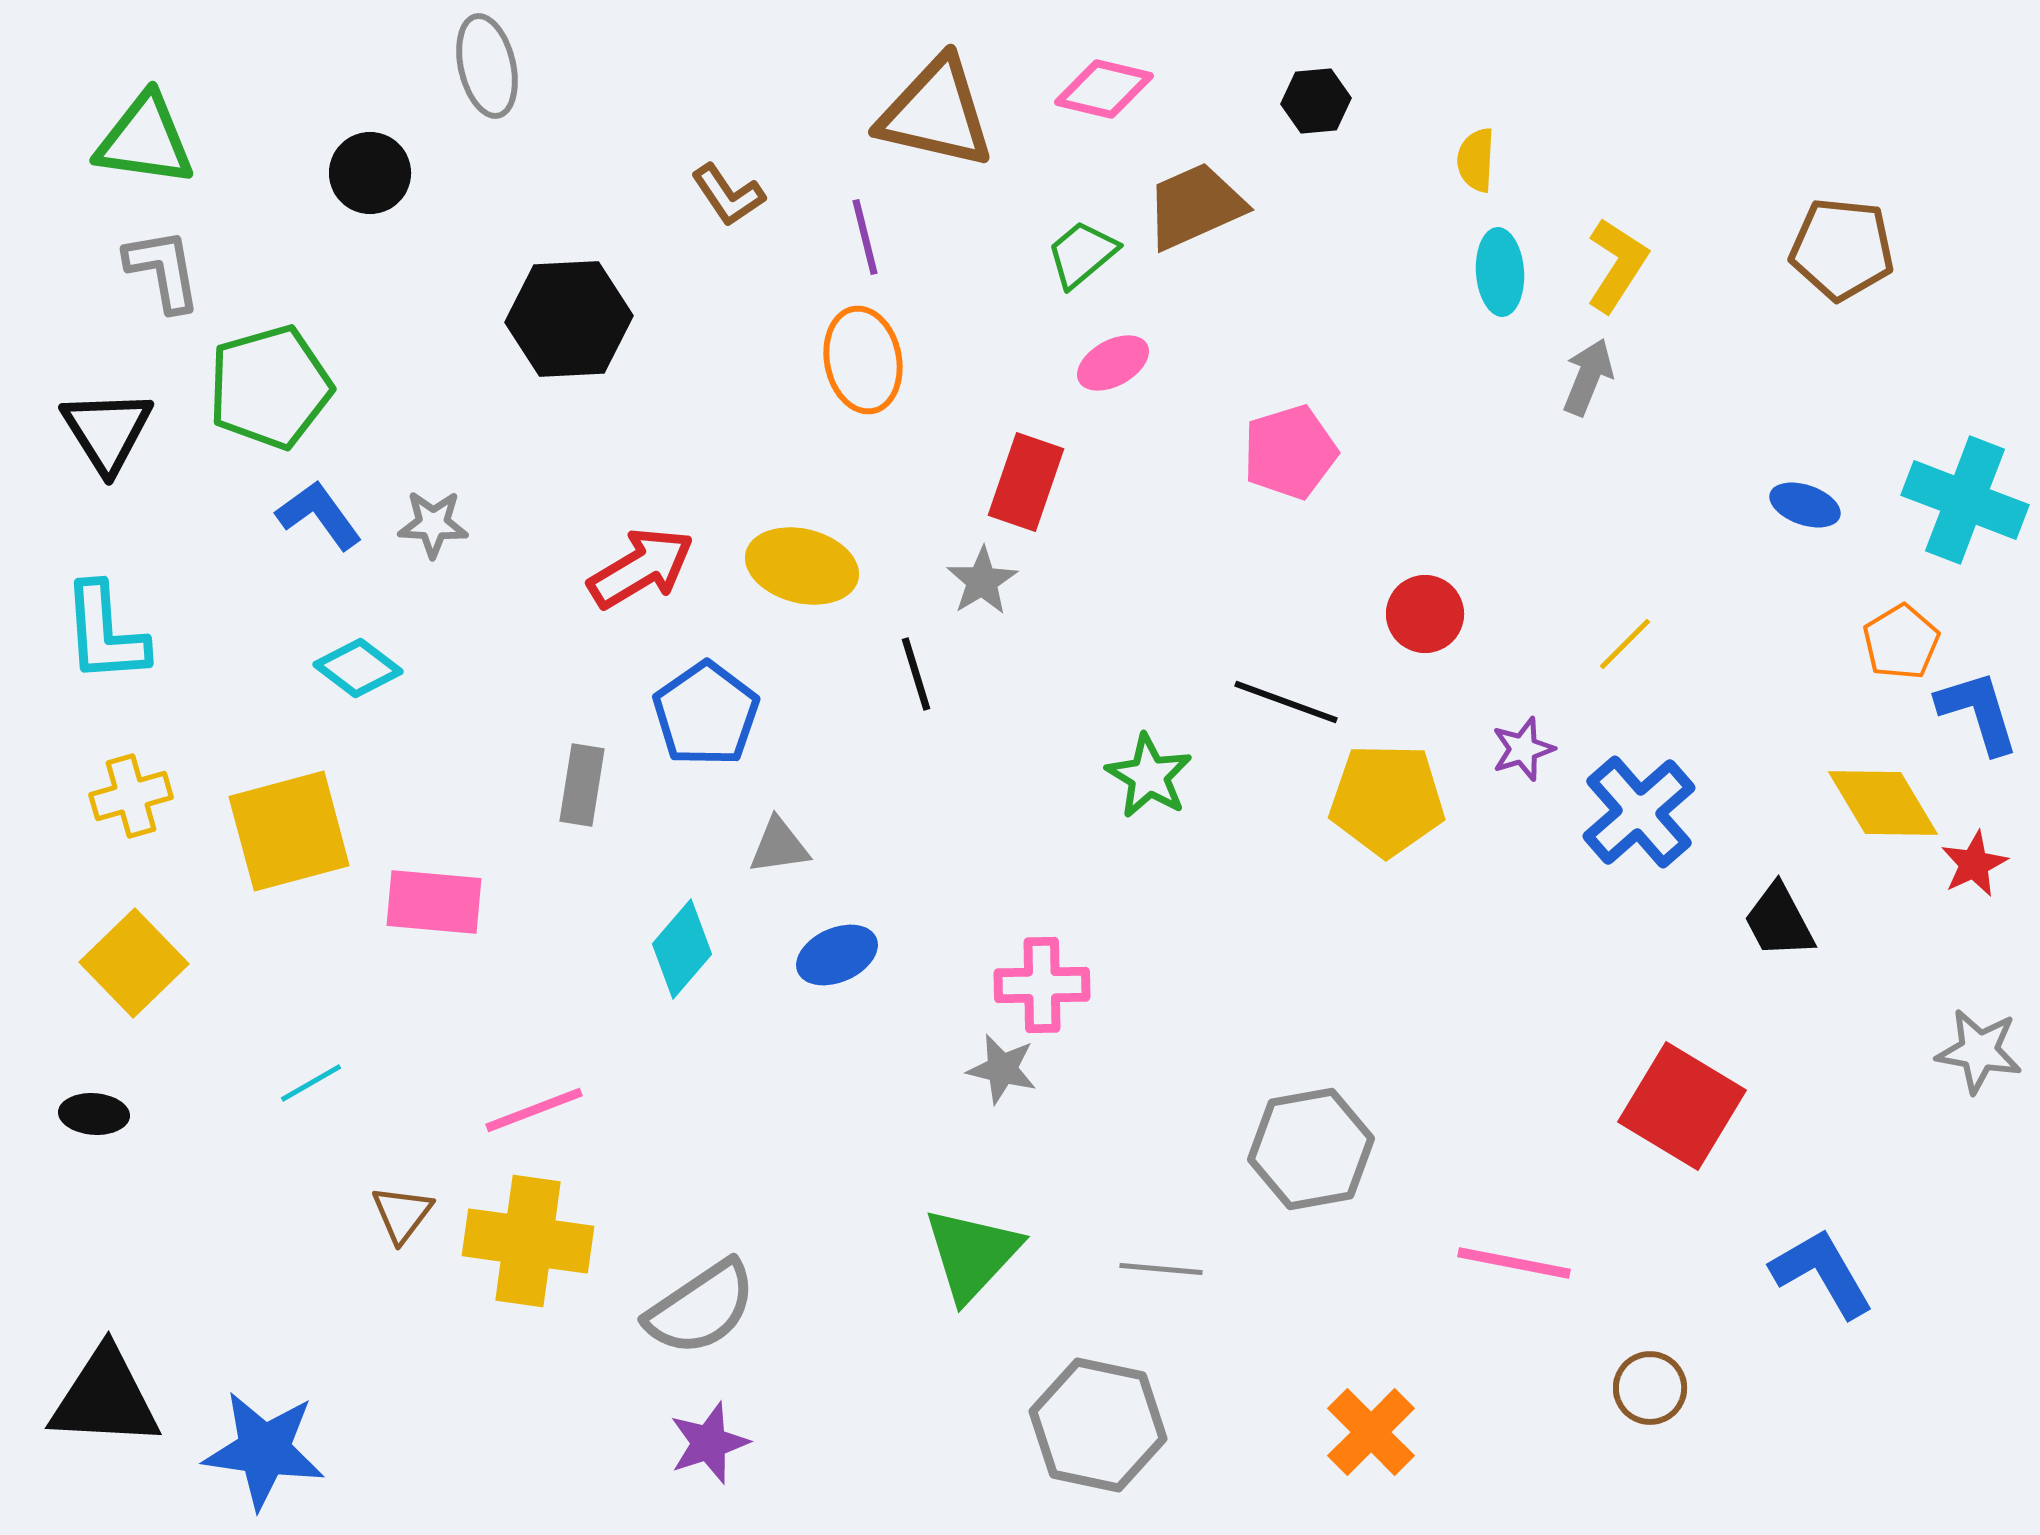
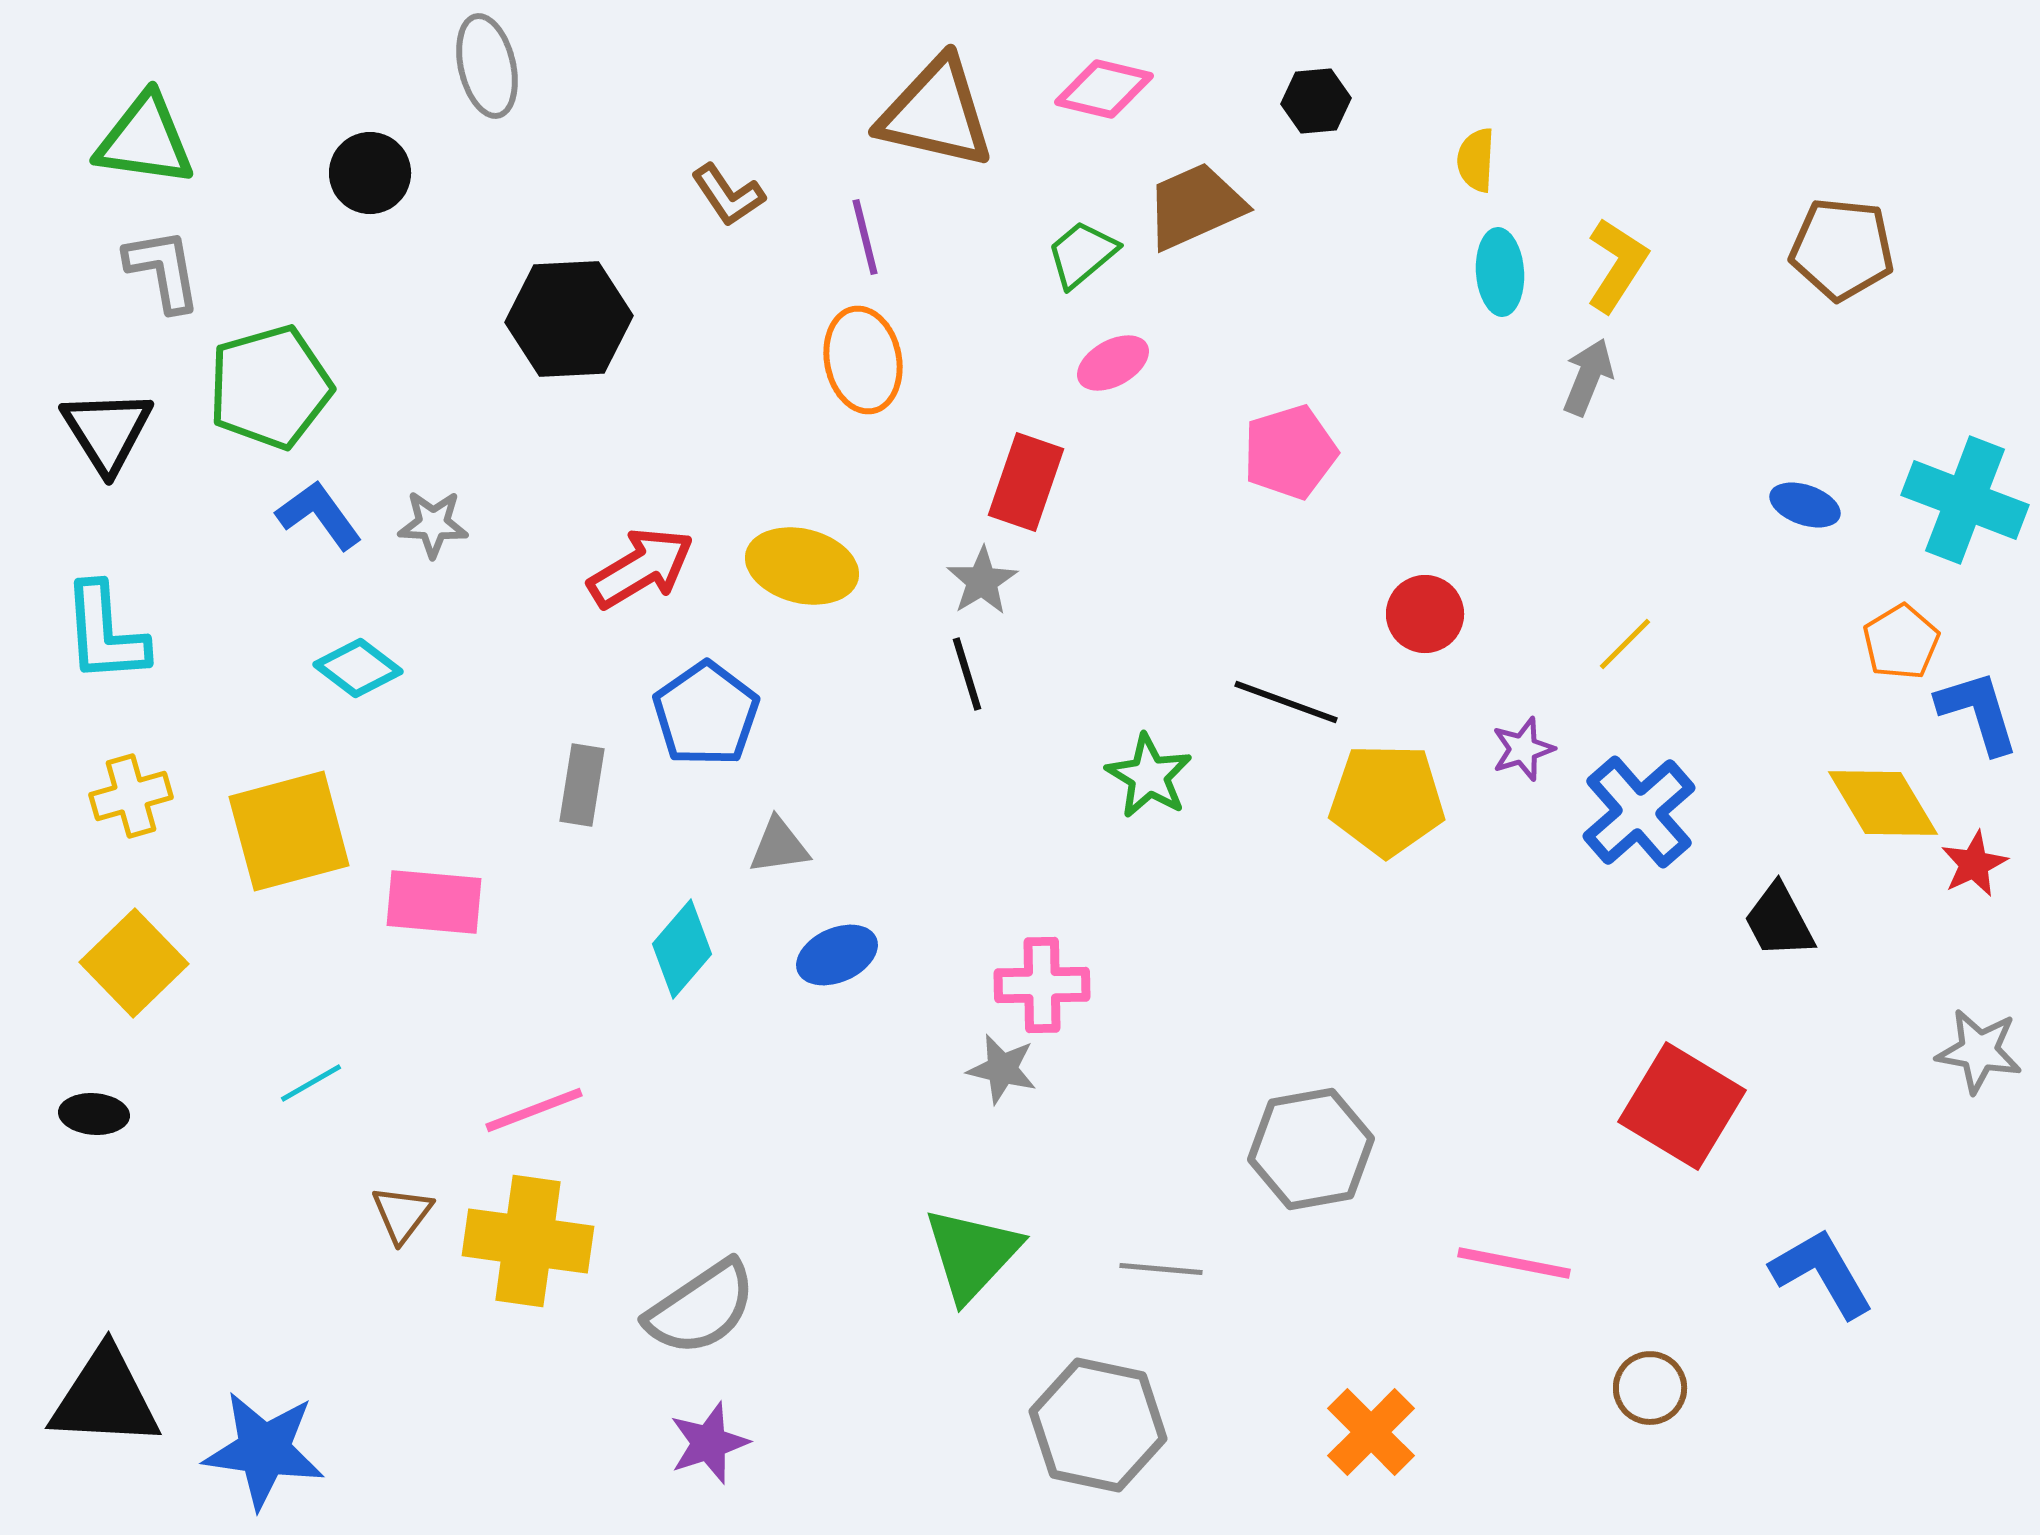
black line at (916, 674): moved 51 px right
